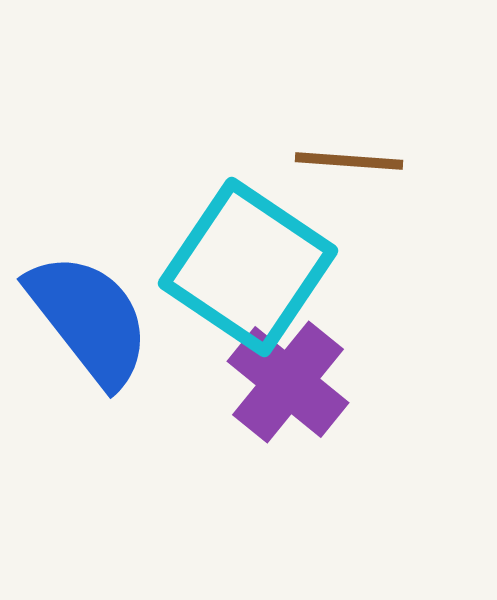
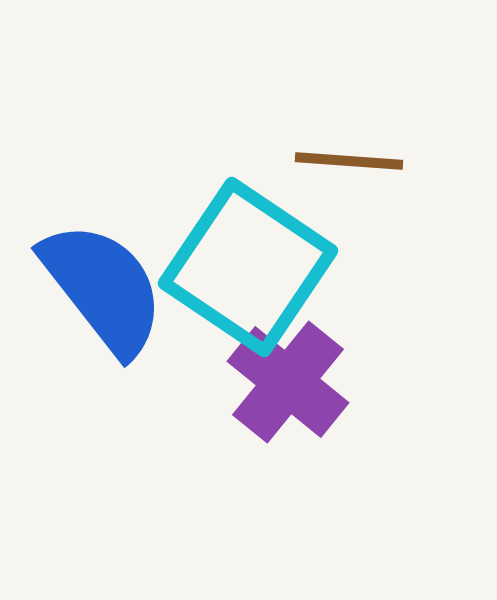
blue semicircle: moved 14 px right, 31 px up
